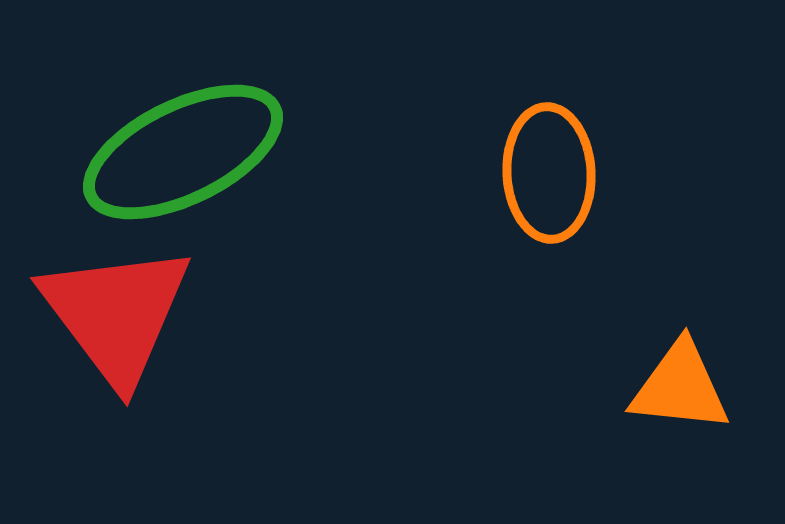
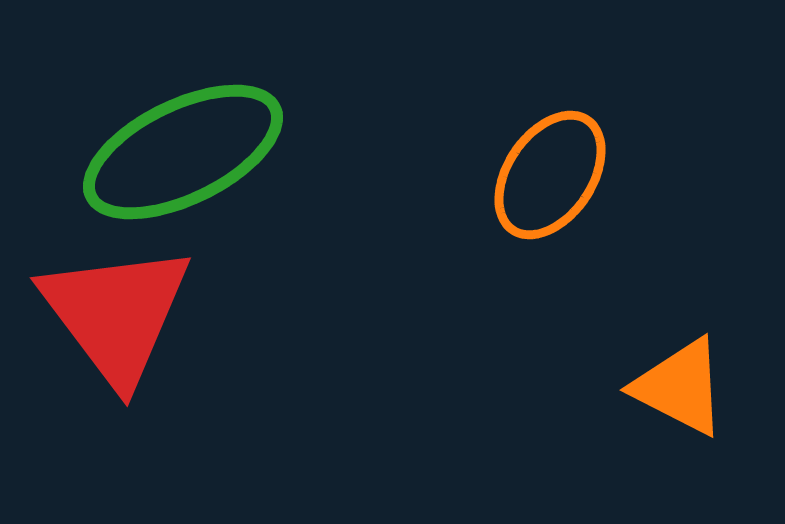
orange ellipse: moved 1 px right, 2 px down; rotated 37 degrees clockwise
orange triangle: rotated 21 degrees clockwise
